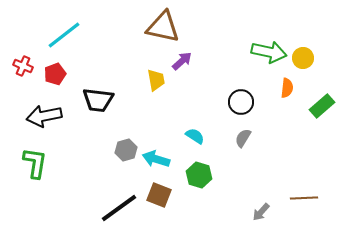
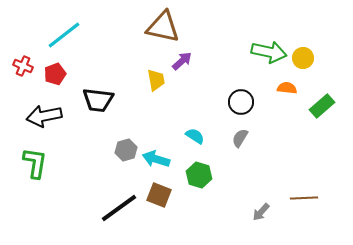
orange semicircle: rotated 90 degrees counterclockwise
gray semicircle: moved 3 px left
